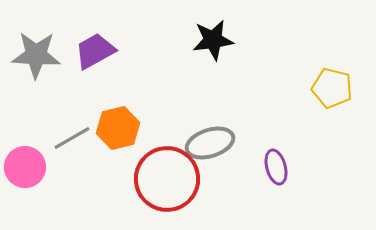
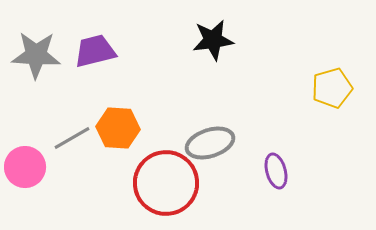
purple trapezoid: rotated 15 degrees clockwise
yellow pentagon: rotated 30 degrees counterclockwise
orange hexagon: rotated 18 degrees clockwise
purple ellipse: moved 4 px down
red circle: moved 1 px left, 4 px down
